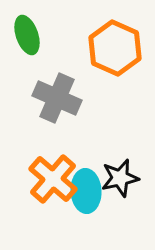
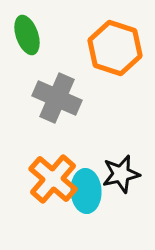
orange hexagon: rotated 6 degrees counterclockwise
black star: moved 1 px right, 4 px up
